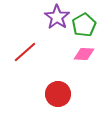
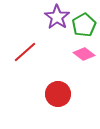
pink diamond: rotated 35 degrees clockwise
